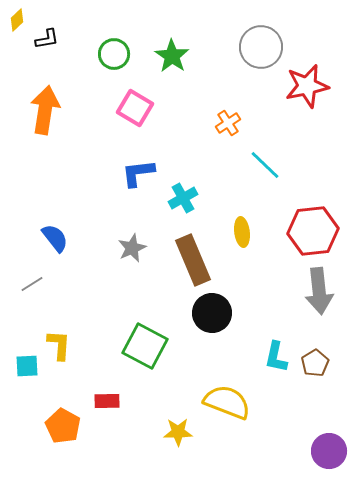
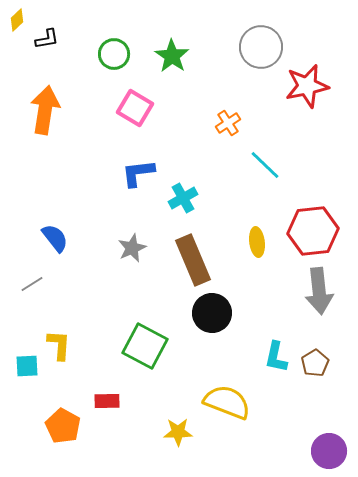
yellow ellipse: moved 15 px right, 10 px down
